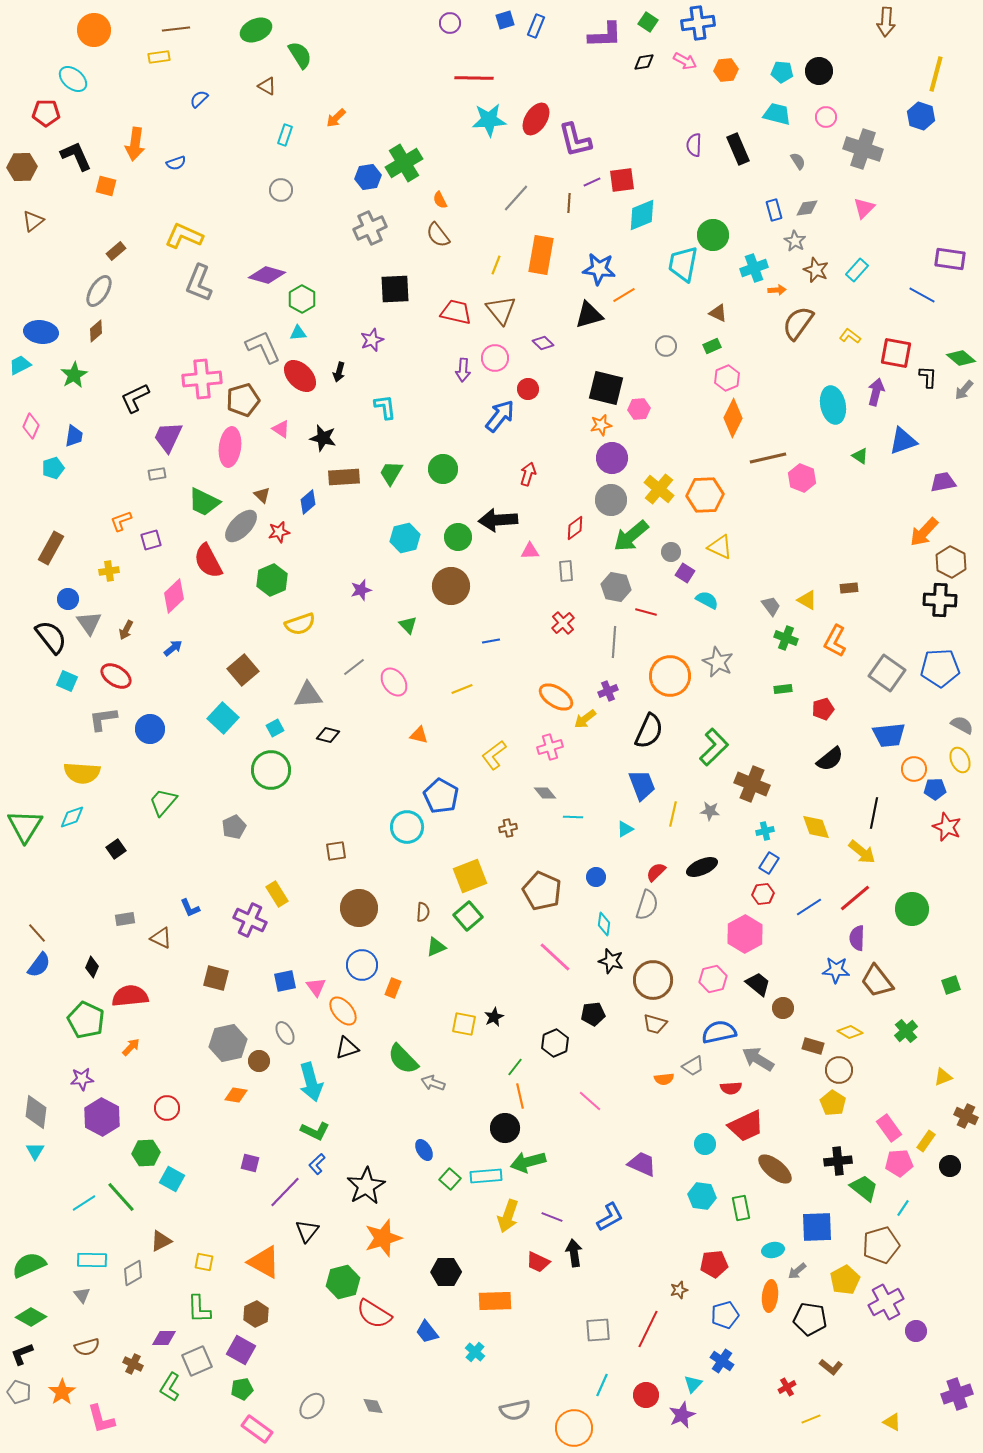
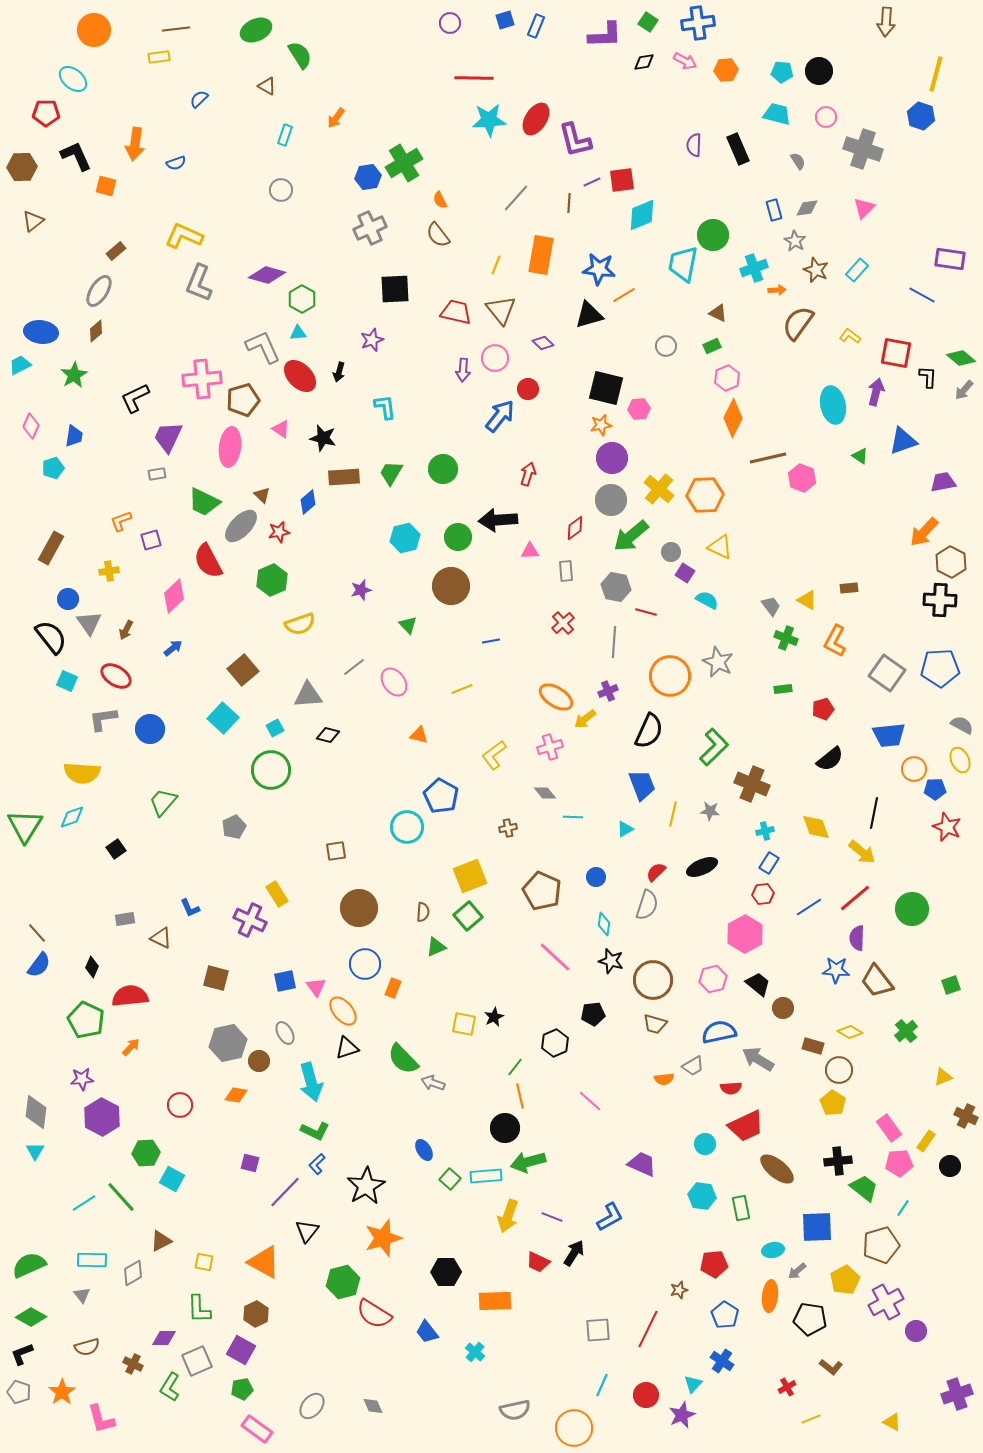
orange arrow at (336, 118): rotated 10 degrees counterclockwise
blue circle at (362, 965): moved 3 px right, 1 px up
red circle at (167, 1108): moved 13 px right, 3 px up
brown ellipse at (775, 1169): moved 2 px right
black arrow at (574, 1253): rotated 40 degrees clockwise
blue pentagon at (725, 1315): rotated 24 degrees counterclockwise
